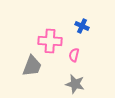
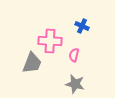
gray trapezoid: moved 3 px up
